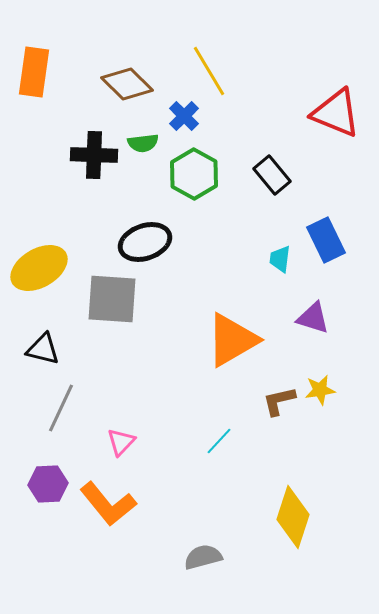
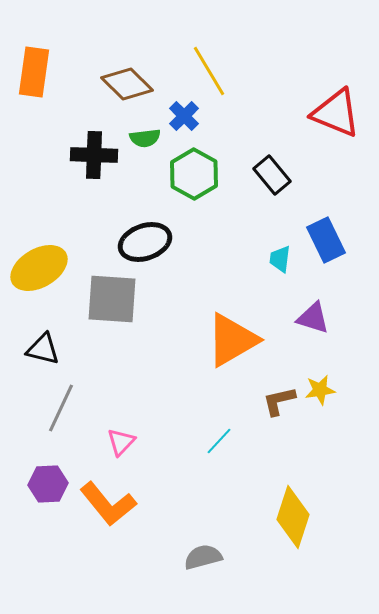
green semicircle: moved 2 px right, 5 px up
